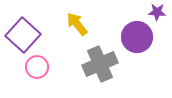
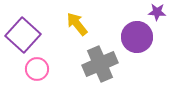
pink circle: moved 2 px down
